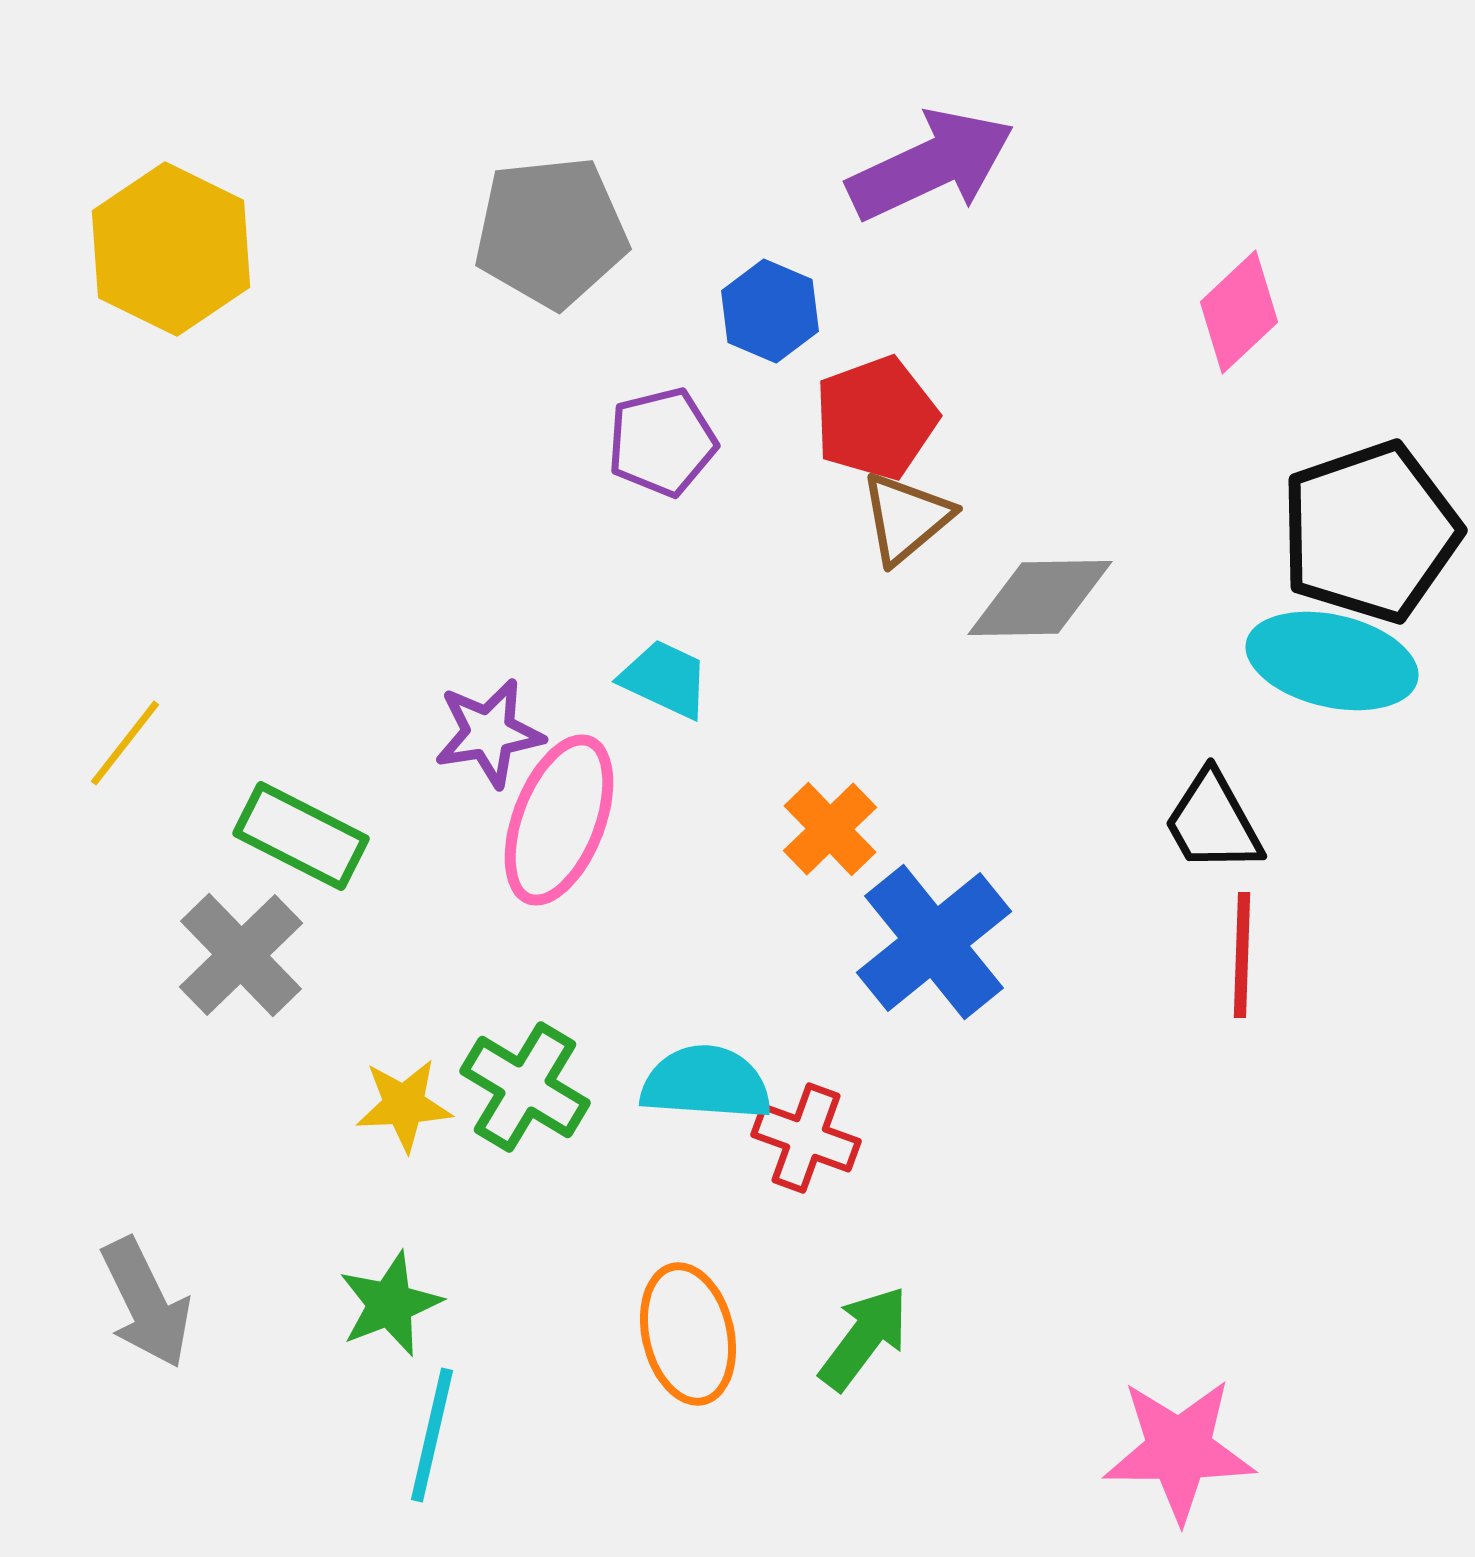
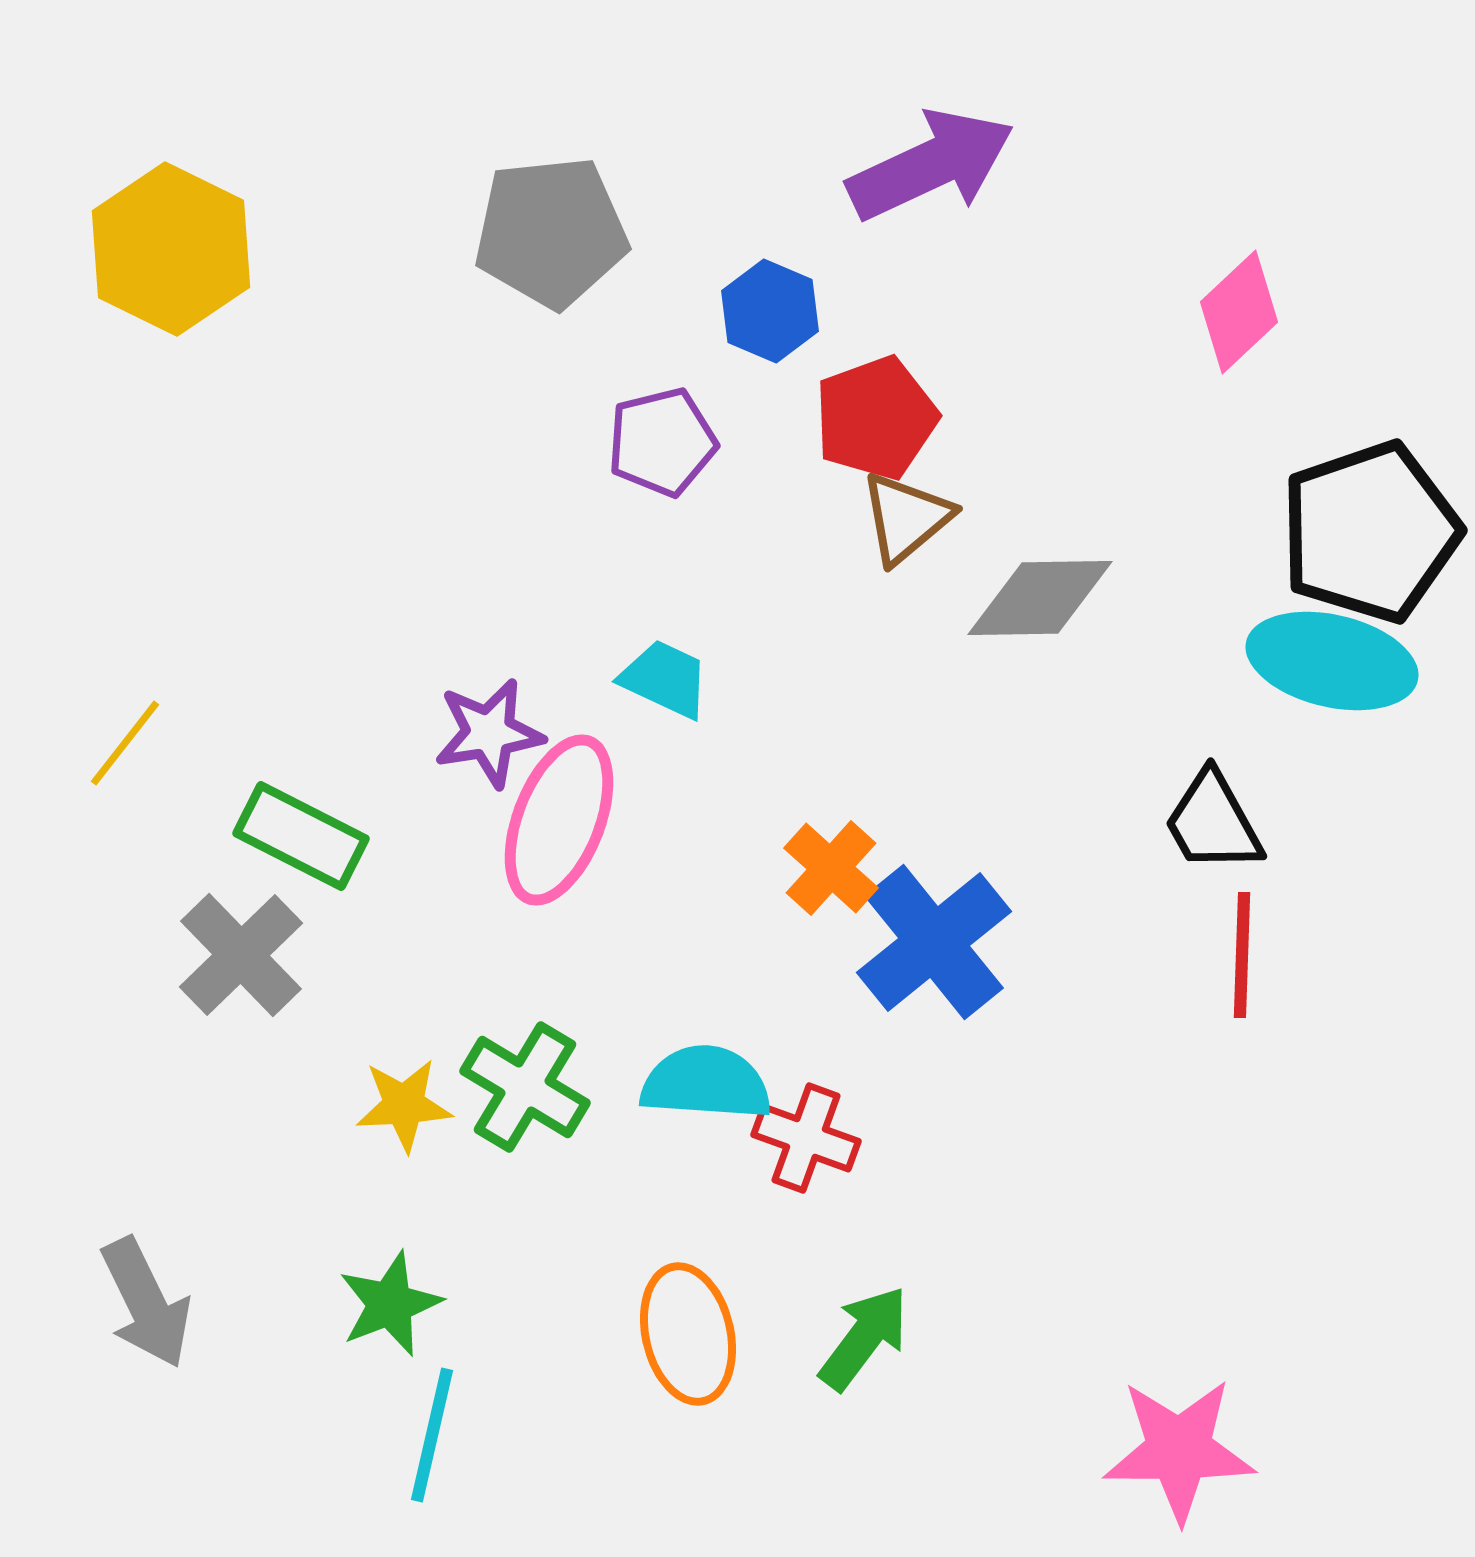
orange cross: moved 1 px right, 39 px down; rotated 4 degrees counterclockwise
